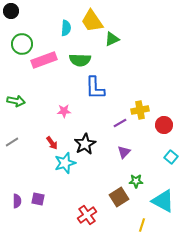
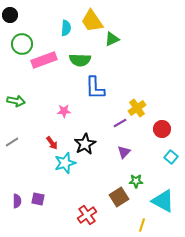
black circle: moved 1 px left, 4 px down
yellow cross: moved 3 px left, 2 px up; rotated 24 degrees counterclockwise
red circle: moved 2 px left, 4 px down
